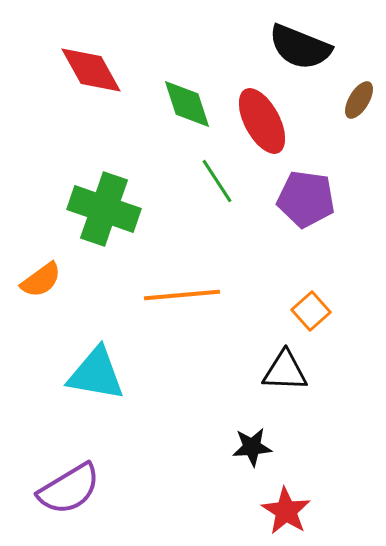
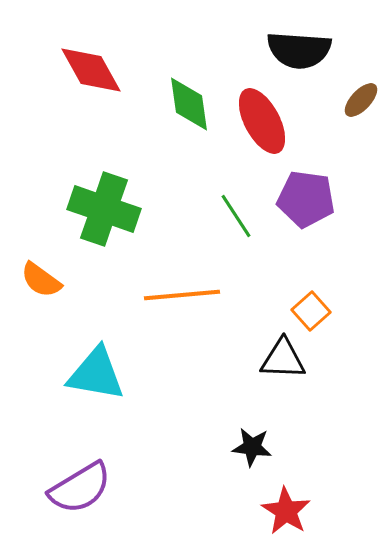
black semicircle: moved 1 px left, 3 px down; rotated 18 degrees counterclockwise
brown ellipse: moved 2 px right; rotated 12 degrees clockwise
green diamond: moved 2 px right; rotated 10 degrees clockwise
green line: moved 19 px right, 35 px down
orange semicircle: rotated 72 degrees clockwise
black triangle: moved 2 px left, 12 px up
black star: rotated 12 degrees clockwise
purple semicircle: moved 11 px right, 1 px up
